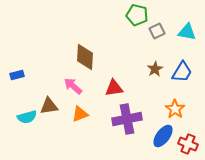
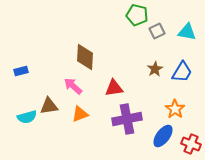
blue rectangle: moved 4 px right, 4 px up
red cross: moved 3 px right
